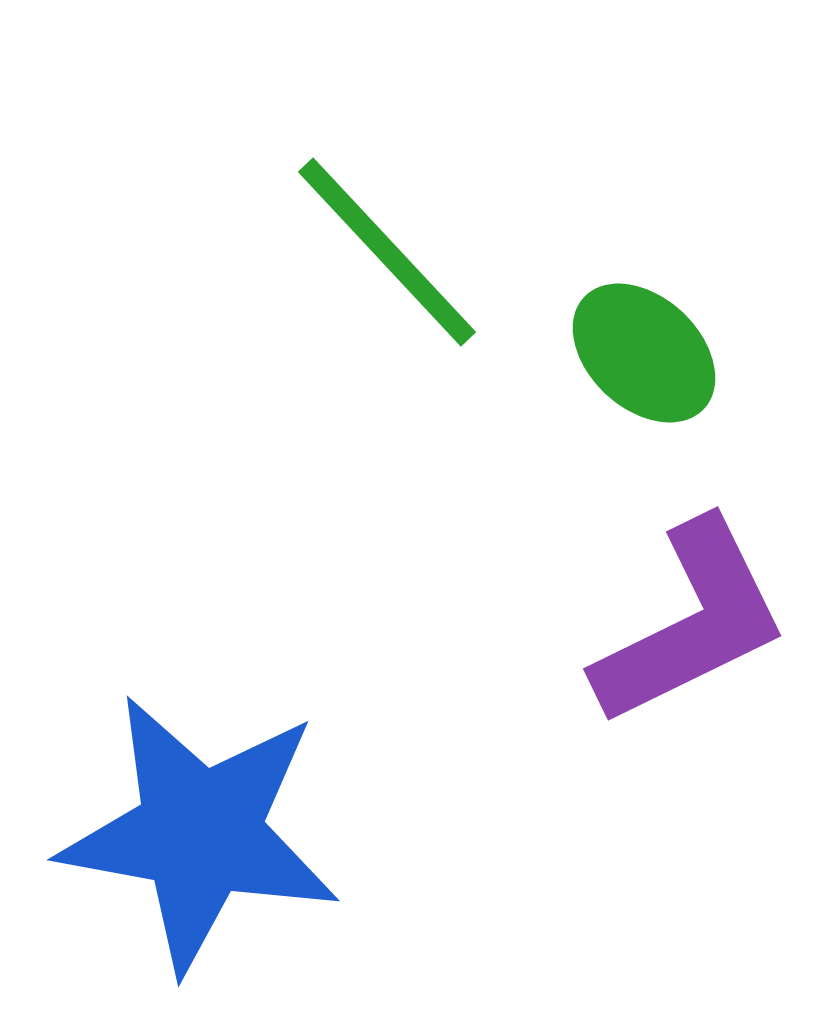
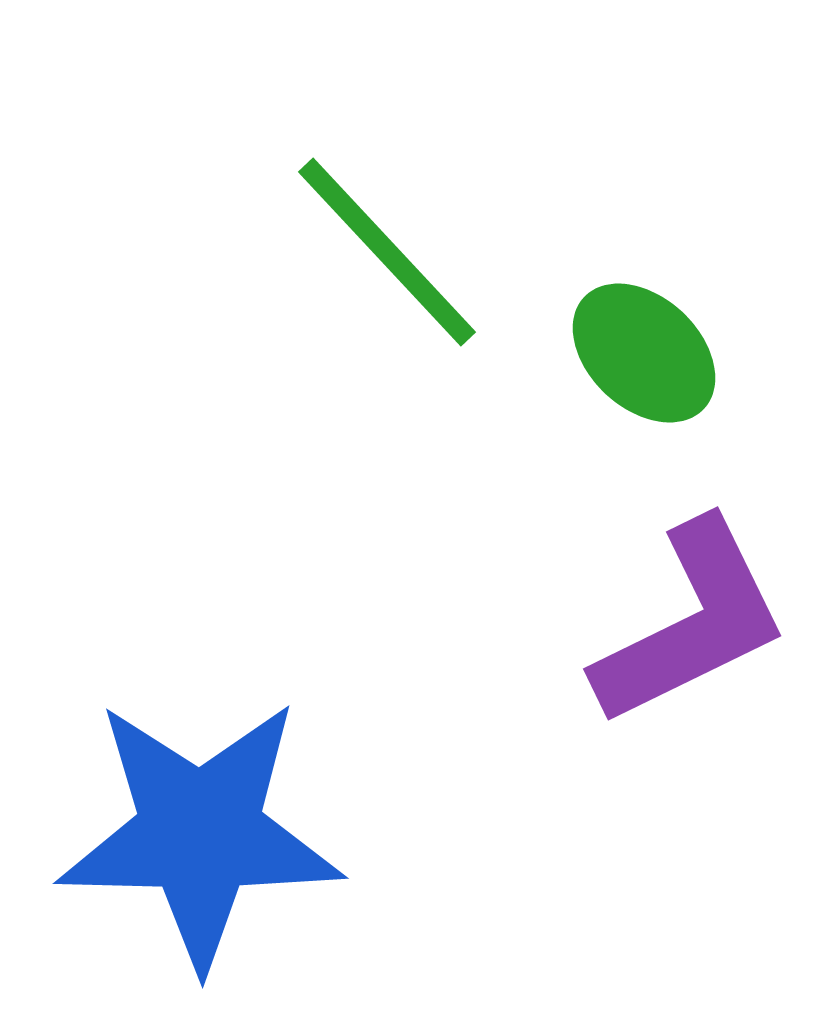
blue star: rotated 9 degrees counterclockwise
